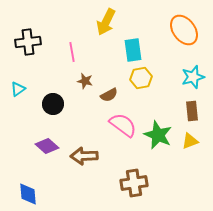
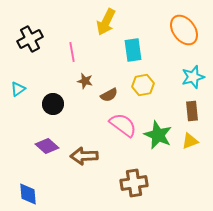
black cross: moved 2 px right, 3 px up; rotated 20 degrees counterclockwise
yellow hexagon: moved 2 px right, 7 px down
